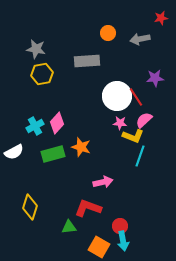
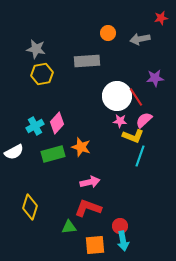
pink star: moved 2 px up
pink arrow: moved 13 px left
orange square: moved 4 px left, 2 px up; rotated 35 degrees counterclockwise
